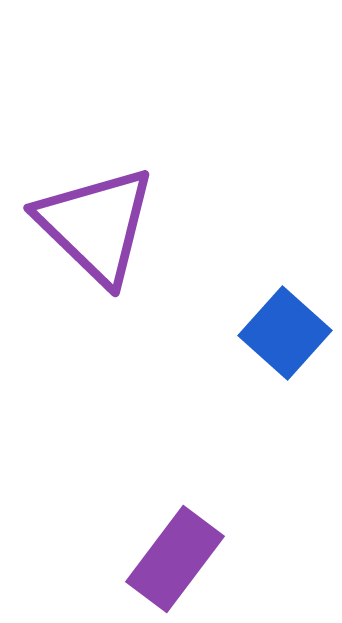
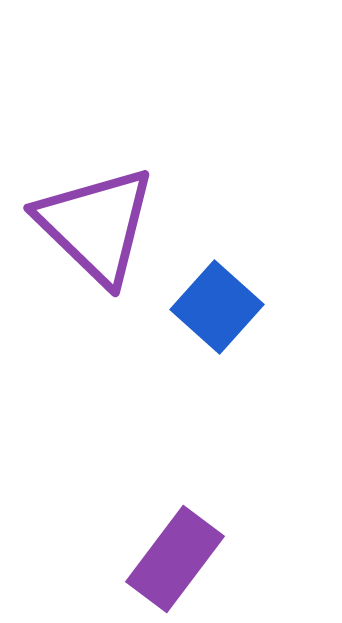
blue square: moved 68 px left, 26 px up
